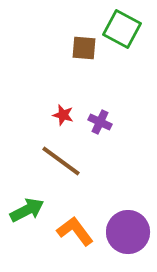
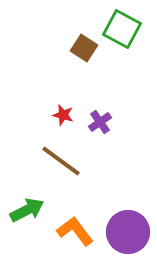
brown square: rotated 28 degrees clockwise
purple cross: rotated 30 degrees clockwise
